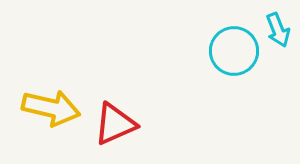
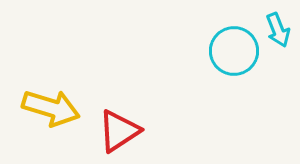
yellow arrow: rotated 4 degrees clockwise
red triangle: moved 4 px right, 7 px down; rotated 9 degrees counterclockwise
